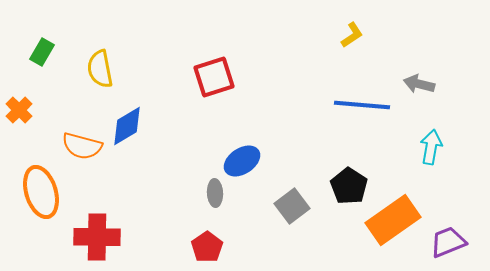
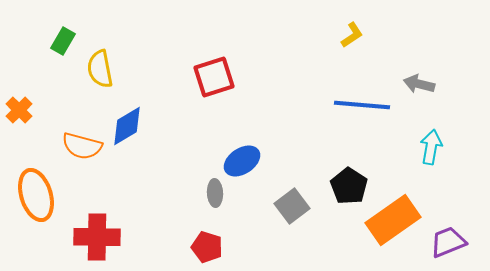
green rectangle: moved 21 px right, 11 px up
orange ellipse: moved 5 px left, 3 px down
red pentagon: rotated 20 degrees counterclockwise
